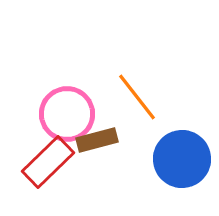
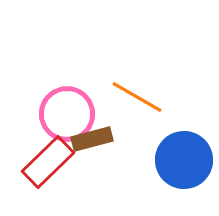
orange line: rotated 22 degrees counterclockwise
brown rectangle: moved 5 px left, 1 px up
blue circle: moved 2 px right, 1 px down
